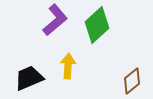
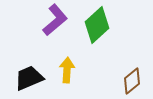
yellow arrow: moved 1 px left, 4 px down
